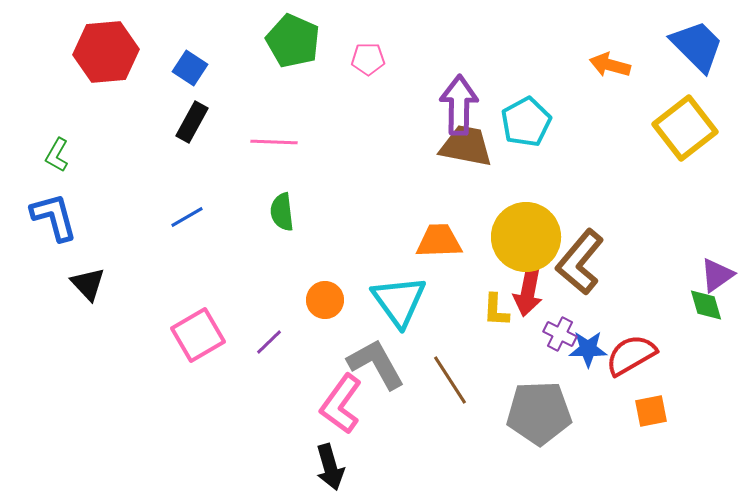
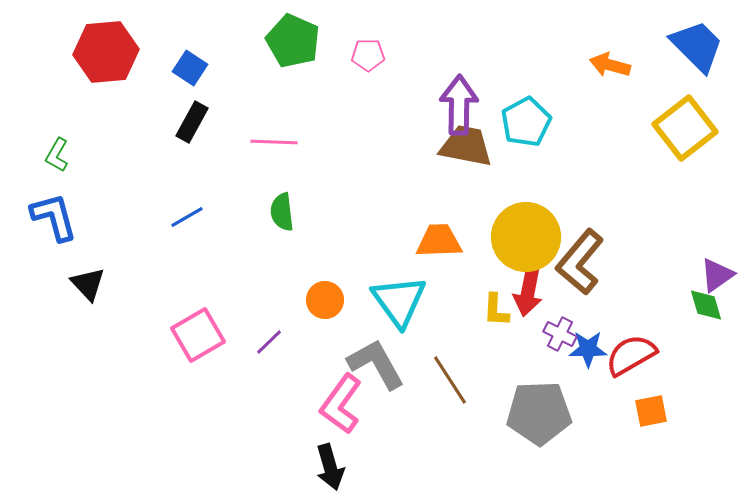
pink pentagon: moved 4 px up
